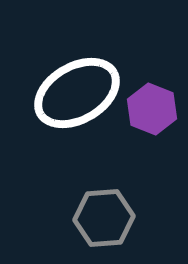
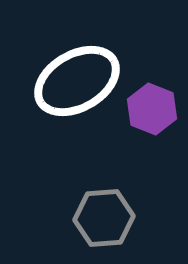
white ellipse: moved 12 px up
